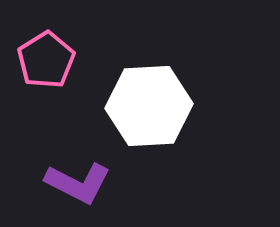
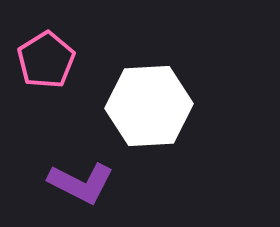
purple L-shape: moved 3 px right
